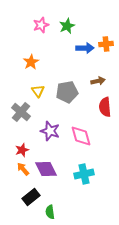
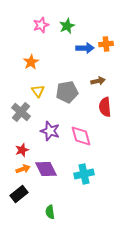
orange arrow: rotated 112 degrees clockwise
black rectangle: moved 12 px left, 3 px up
